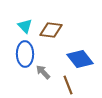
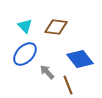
brown diamond: moved 5 px right, 3 px up
blue ellipse: rotated 45 degrees clockwise
gray arrow: moved 4 px right
